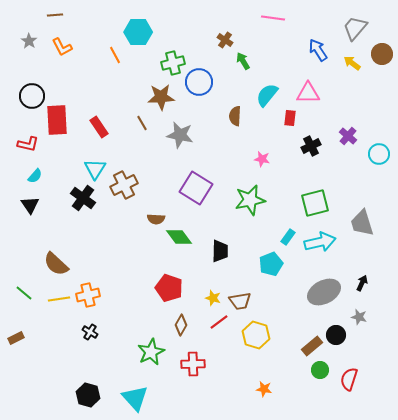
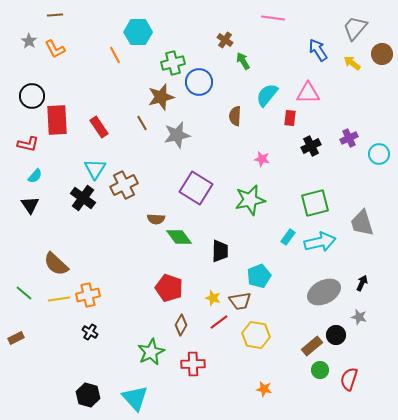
orange L-shape at (62, 47): moved 7 px left, 2 px down
brown star at (161, 97): rotated 12 degrees counterclockwise
gray star at (180, 135): moved 3 px left; rotated 24 degrees counterclockwise
purple cross at (348, 136): moved 1 px right, 2 px down; rotated 24 degrees clockwise
cyan pentagon at (271, 264): moved 12 px left, 12 px down
yellow hexagon at (256, 335): rotated 8 degrees counterclockwise
